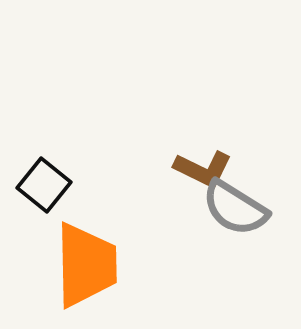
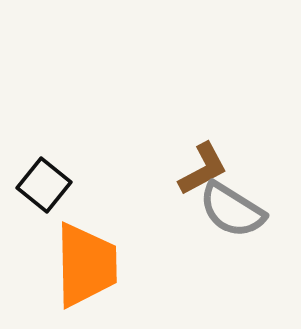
brown L-shape: rotated 54 degrees counterclockwise
gray semicircle: moved 3 px left, 2 px down
